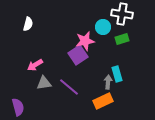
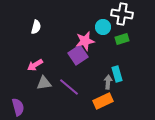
white semicircle: moved 8 px right, 3 px down
